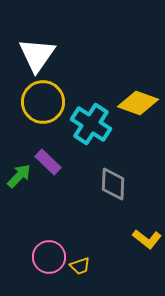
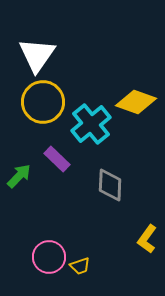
yellow diamond: moved 2 px left, 1 px up
cyan cross: rotated 18 degrees clockwise
purple rectangle: moved 9 px right, 3 px up
gray diamond: moved 3 px left, 1 px down
yellow L-shape: rotated 88 degrees clockwise
